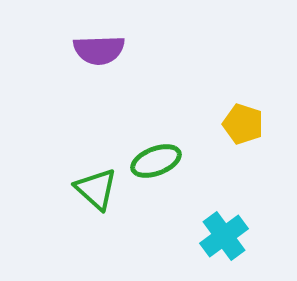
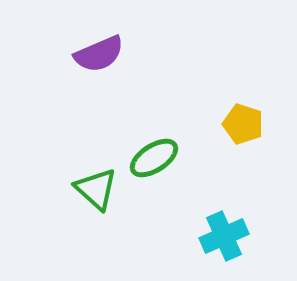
purple semicircle: moved 4 px down; rotated 21 degrees counterclockwise
green ellipse: moved 2 px left, 3 px up; rotated 12 degrees counterclockwise
cyan cross: rotated 12 degrees clockwise
